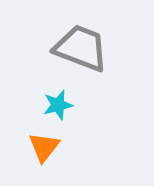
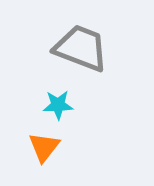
cyan star: rotated 12 degrees clockwise
